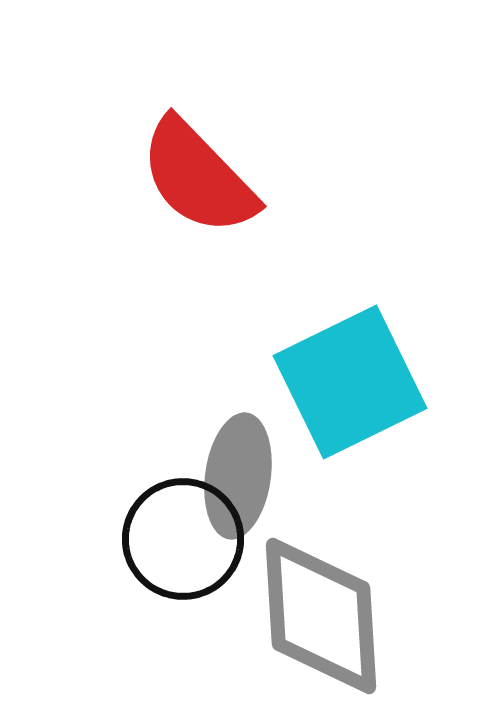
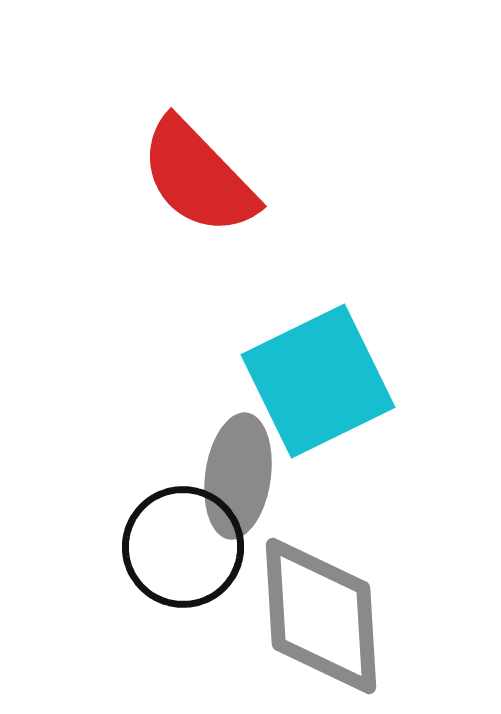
cyan square: moved 32 px left, 1 px up
black circle: moved 8 px down
